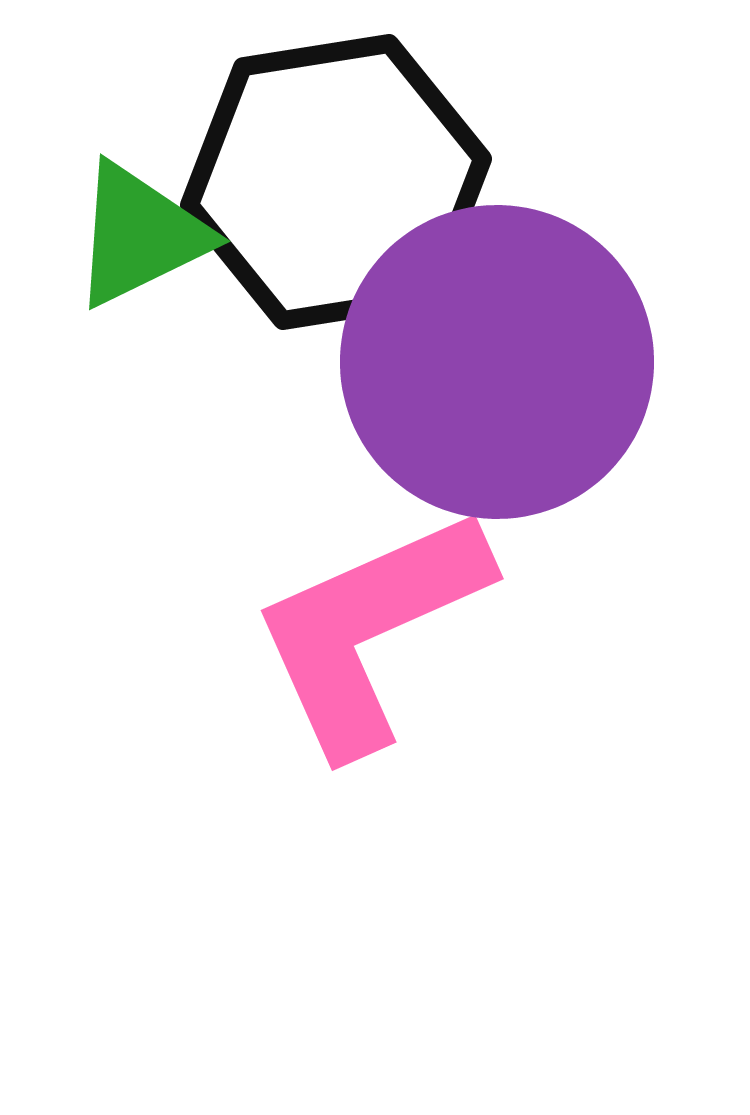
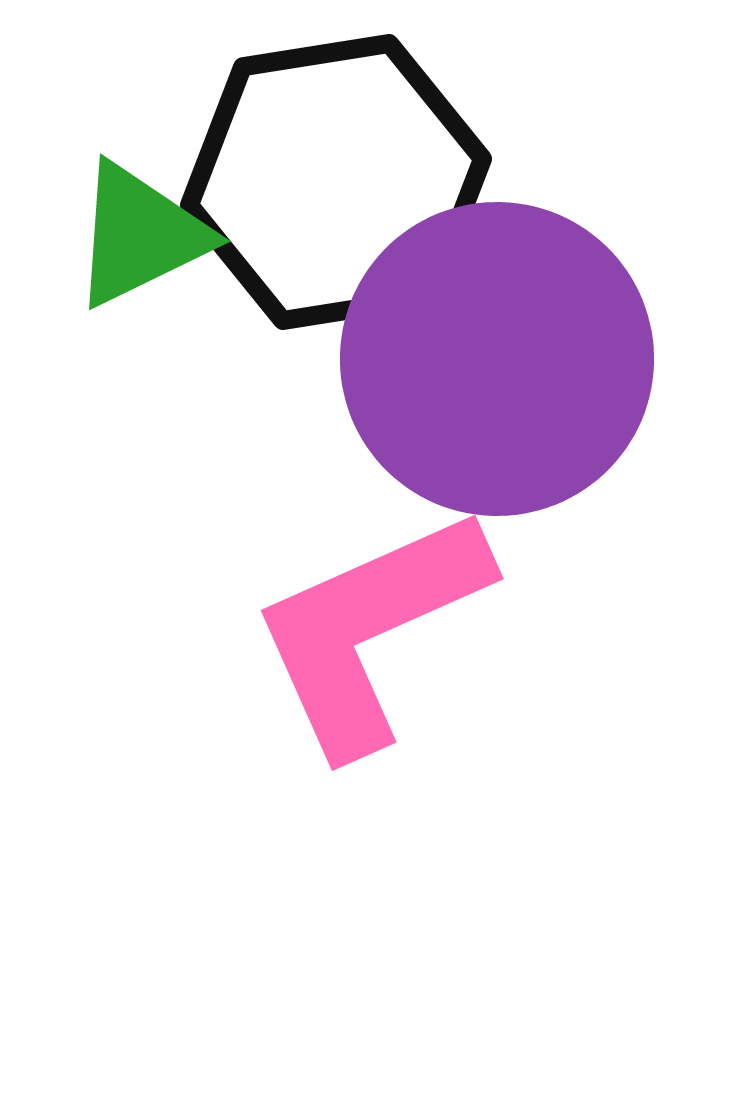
purple circle: moved 3 px up
